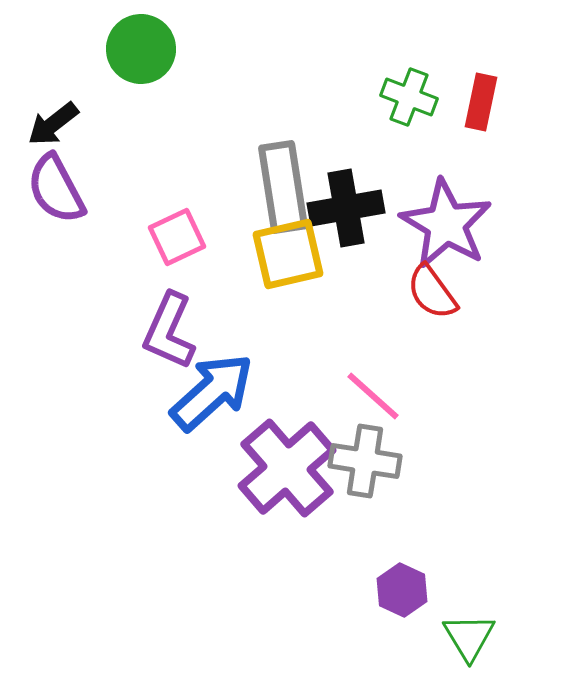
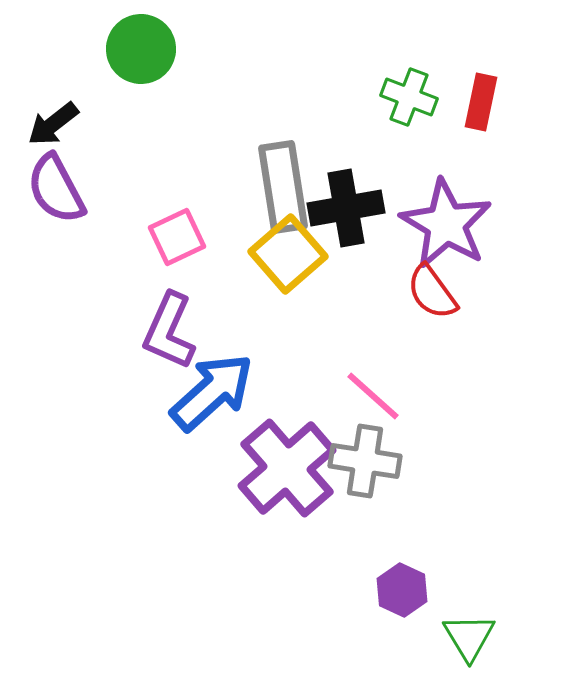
yellow square: rotated 28 degrees counterclockwise
